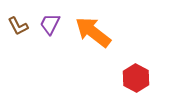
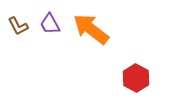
purple trapezoid: rotated 55 degrees counterclockwise
orange arrow: moved 2 px left, 3 px up
